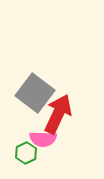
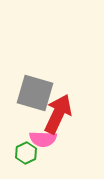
gray square: rotated 21 degrees counterclockwise
